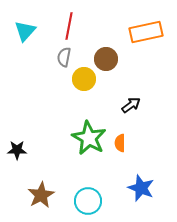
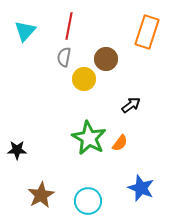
orange rectangle: moved 1 px right; rotated 60 degrees counterclockwise
orange semicircle: rotated 144 degrees counterclockwise
